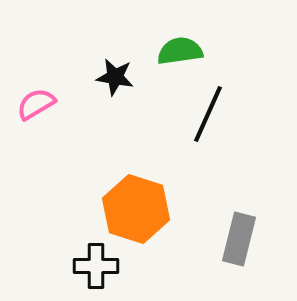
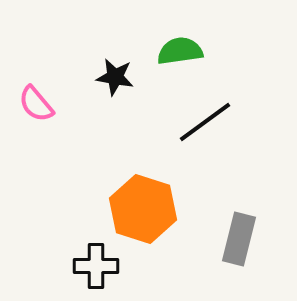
pink semicircle: rotated 99 degrees counterclockwise
black line: moved 3 px left, 8 px down; rotated 30 degrees clockwise
orange hexagon: moved 7 px right
